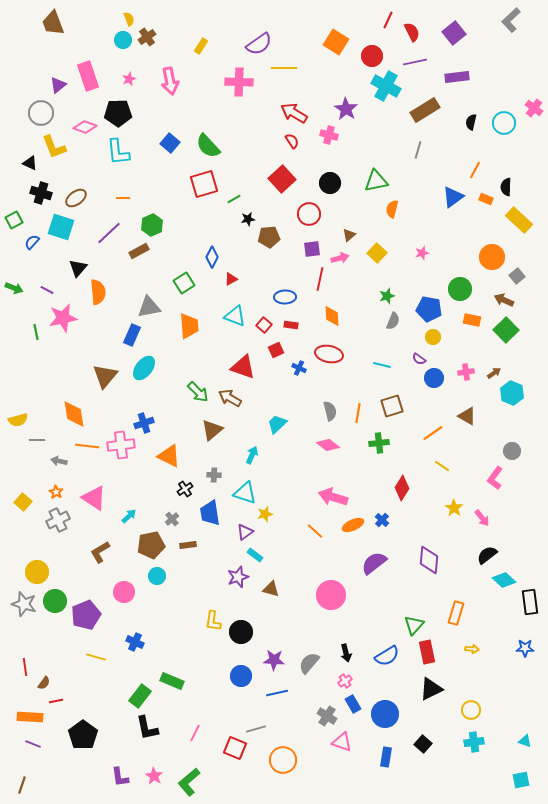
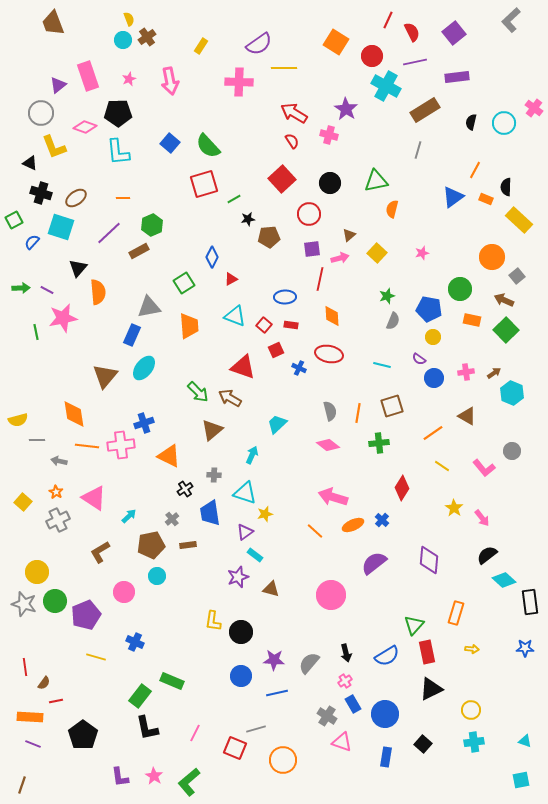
green arrow at (14, 288): moved 7 px right; rotated 24 degrees counterclockwise
pink L-shape at (495, 478): moved 11 px left, 10 px up; rotated 75 degrees counterclockwise
